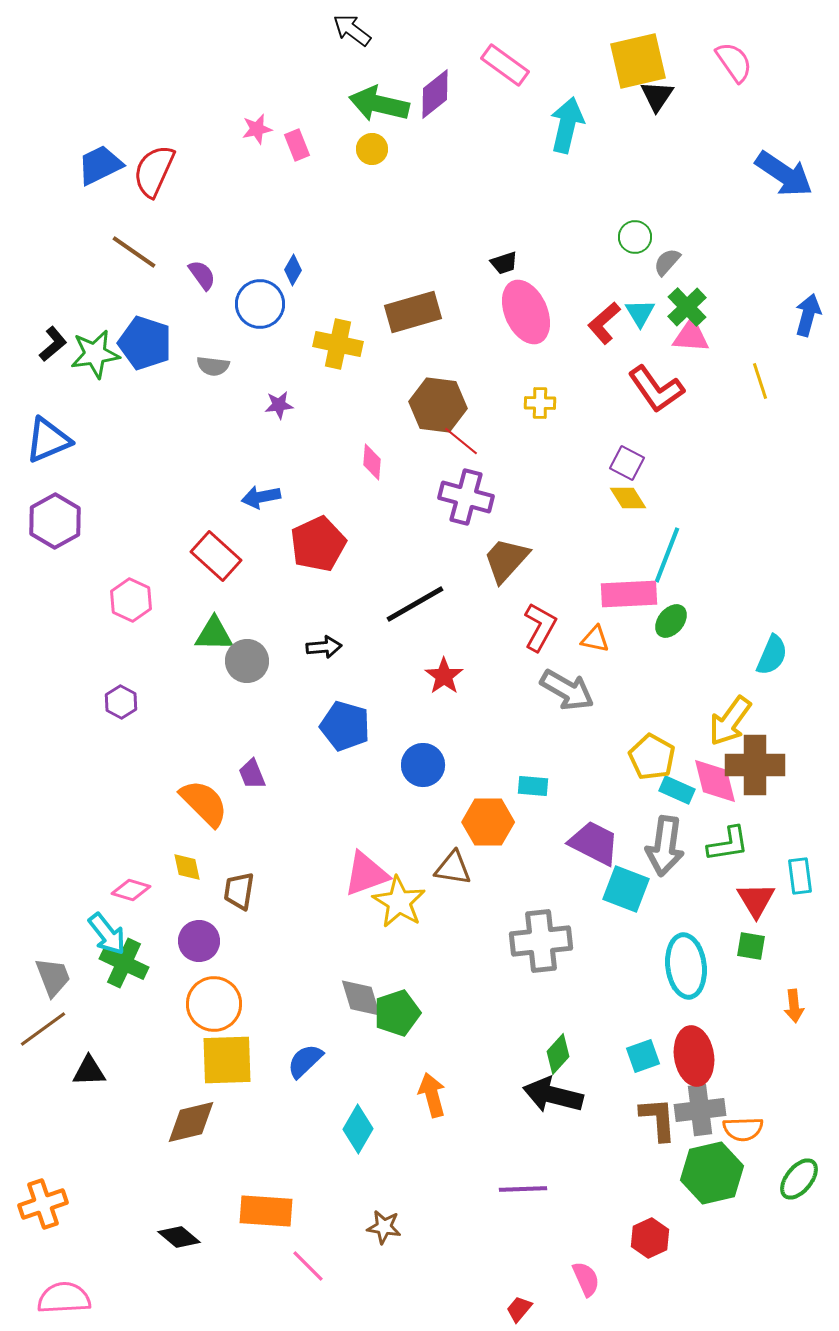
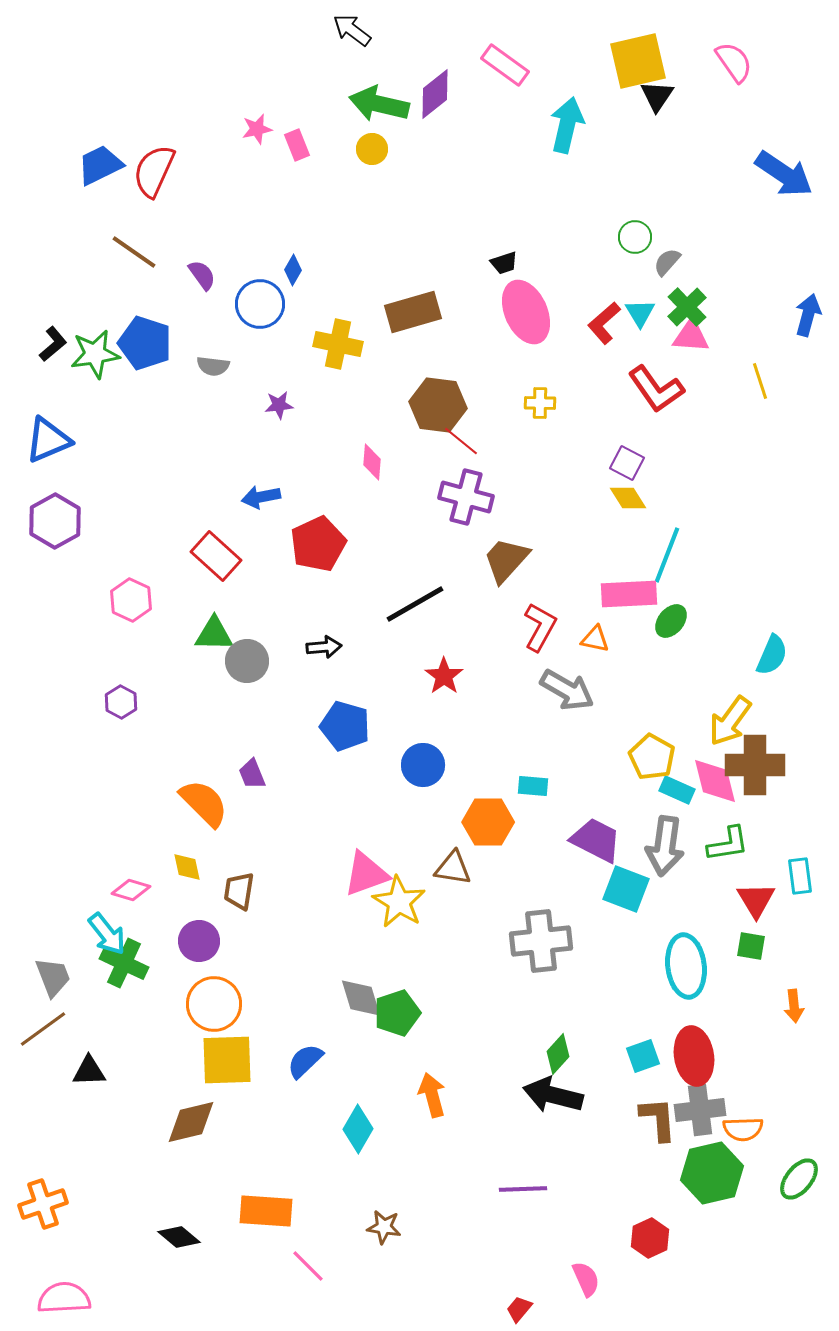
purple trapezoid at (594, 843): moved 2 px right, 3 px up
